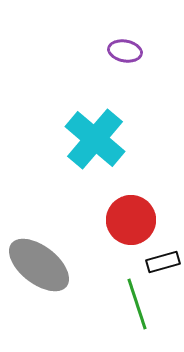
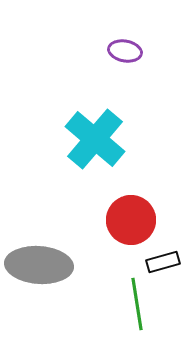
gray ellipse: rotated 34 degrees counterclockwise
green line: rotated 9 degrees clockwise
